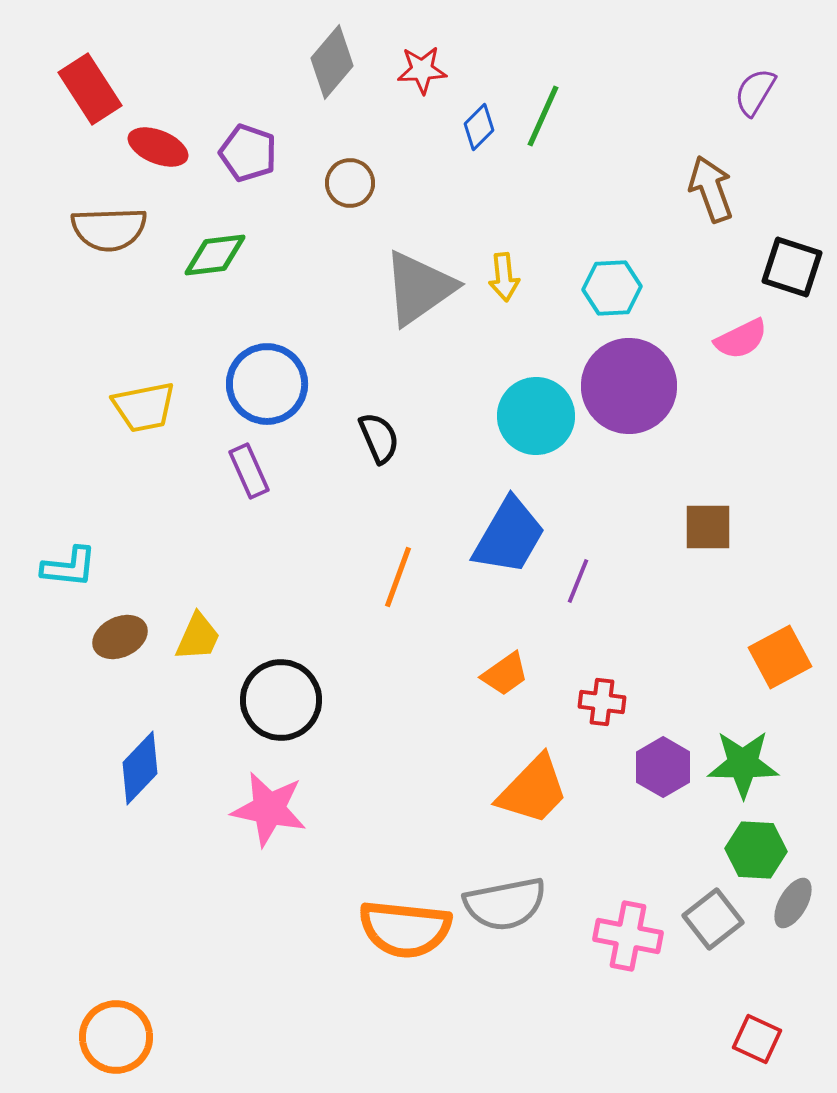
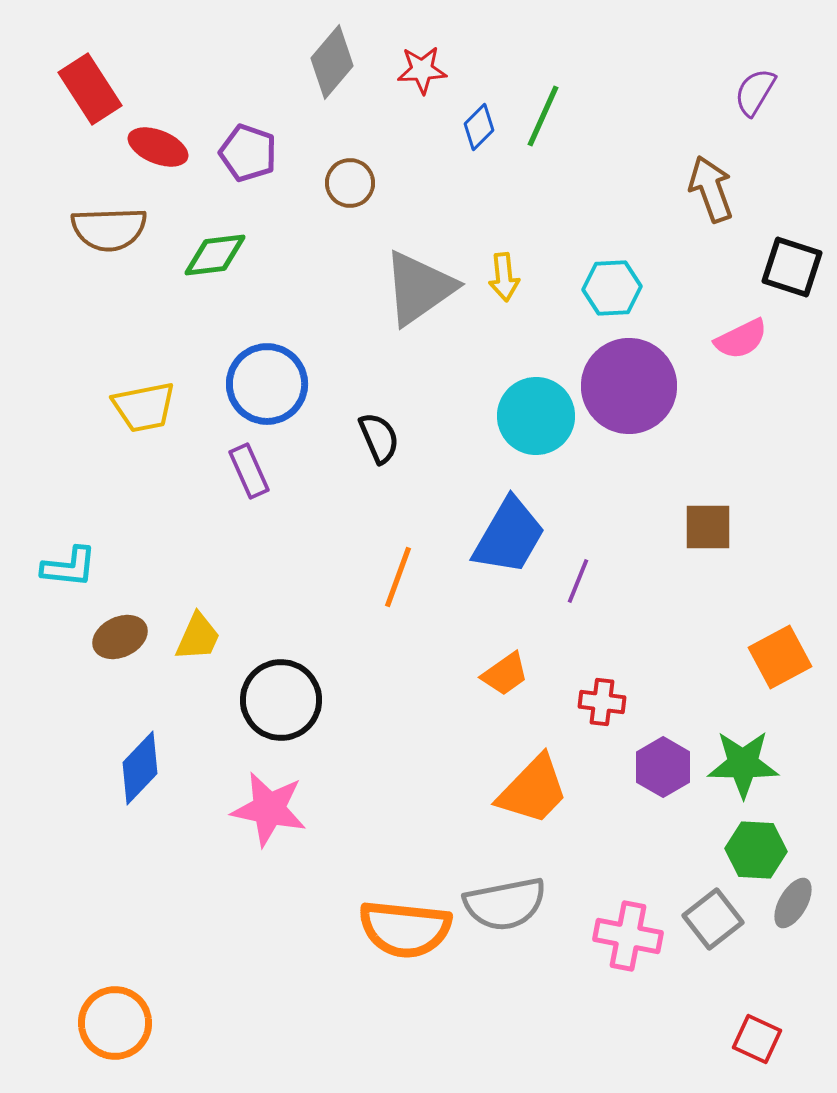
orange circle at (116, 1037): moved 1 px left, 14 px up
